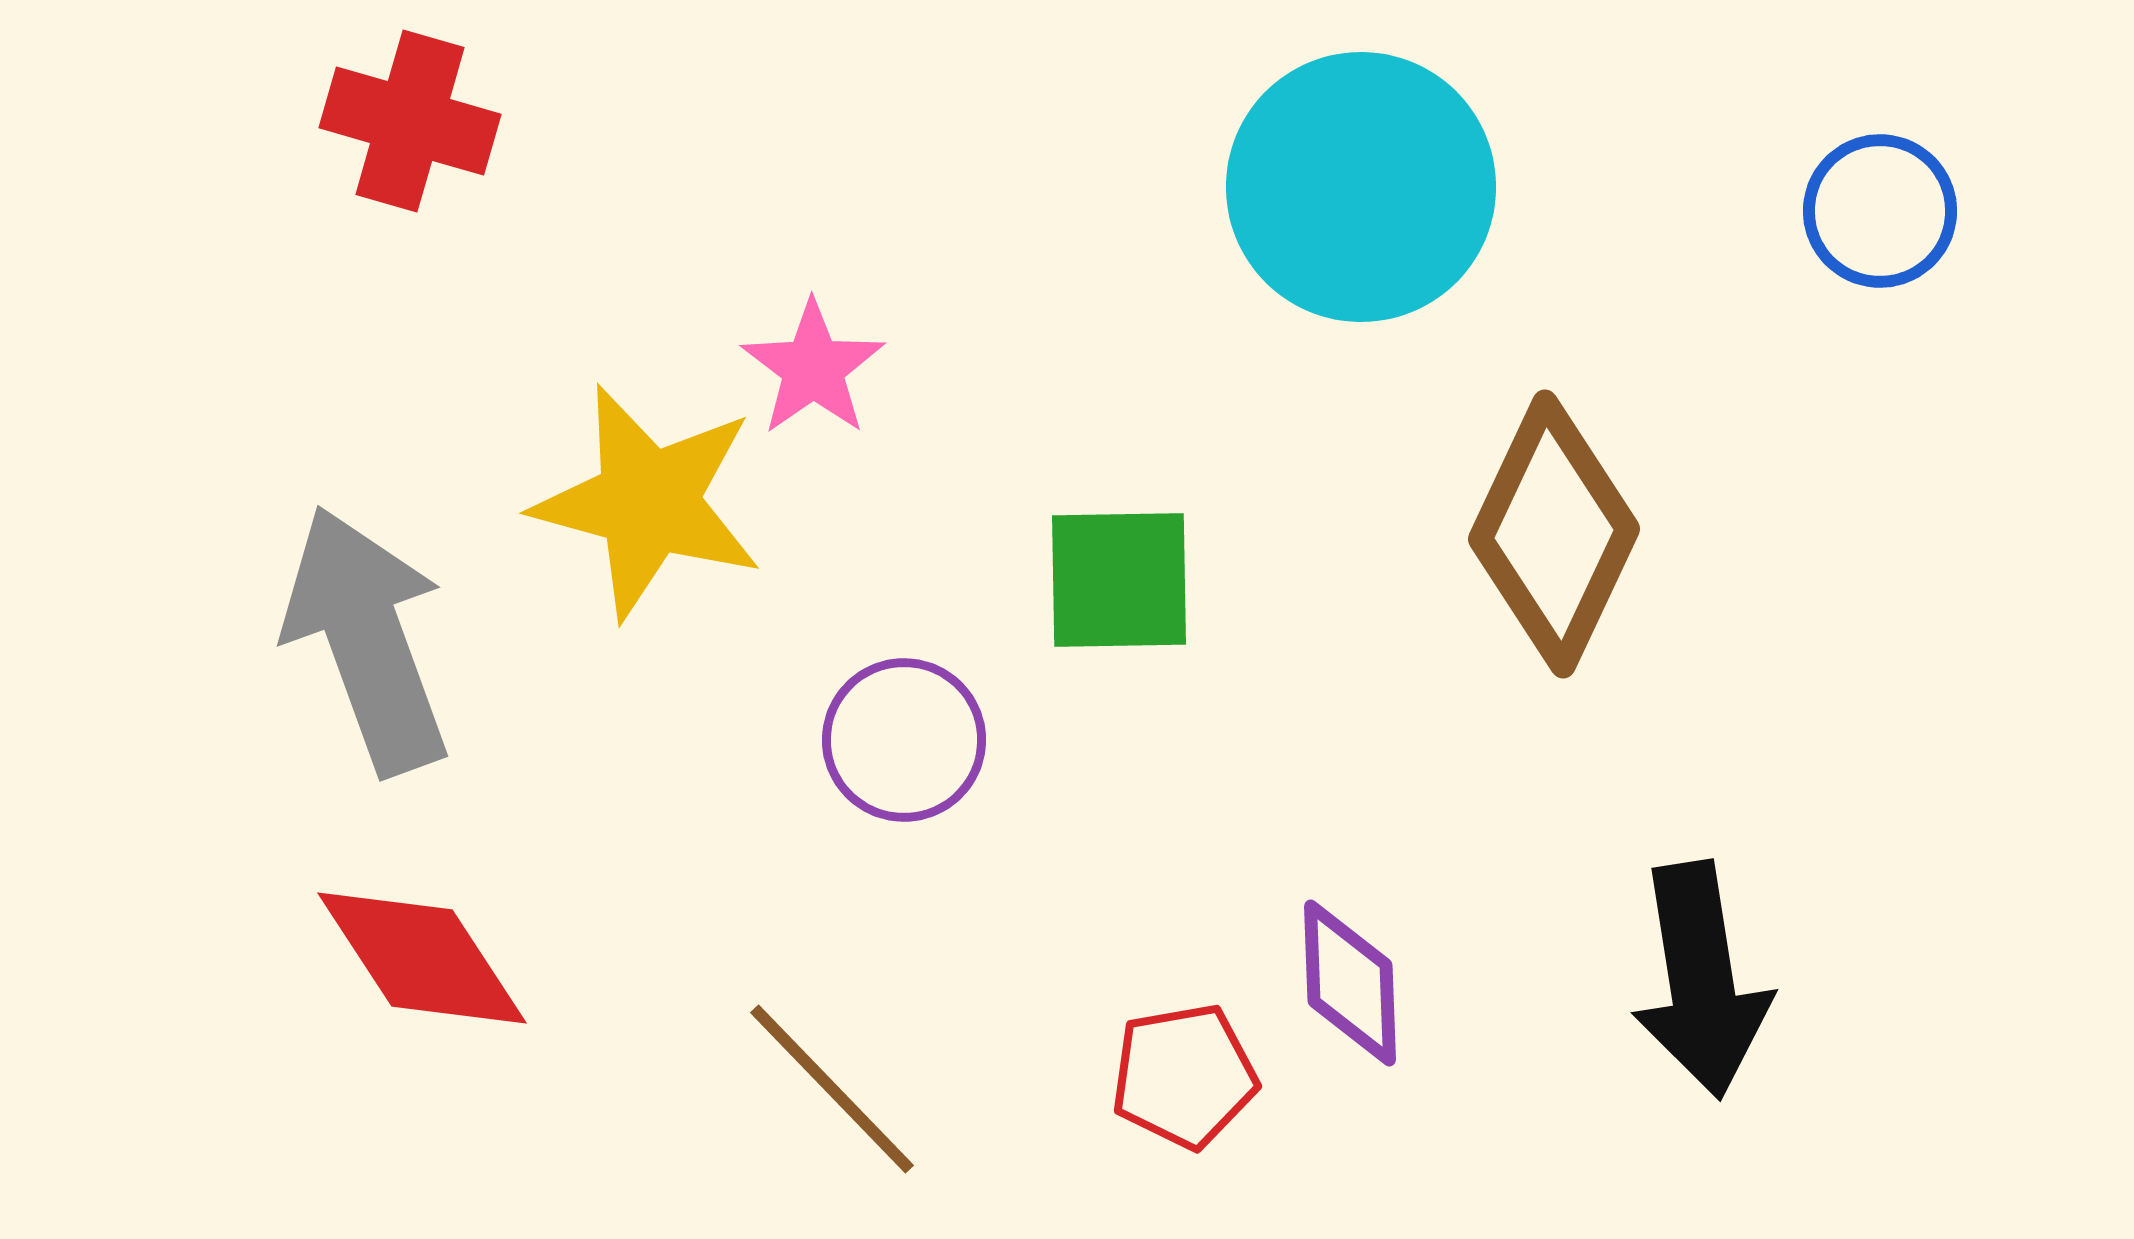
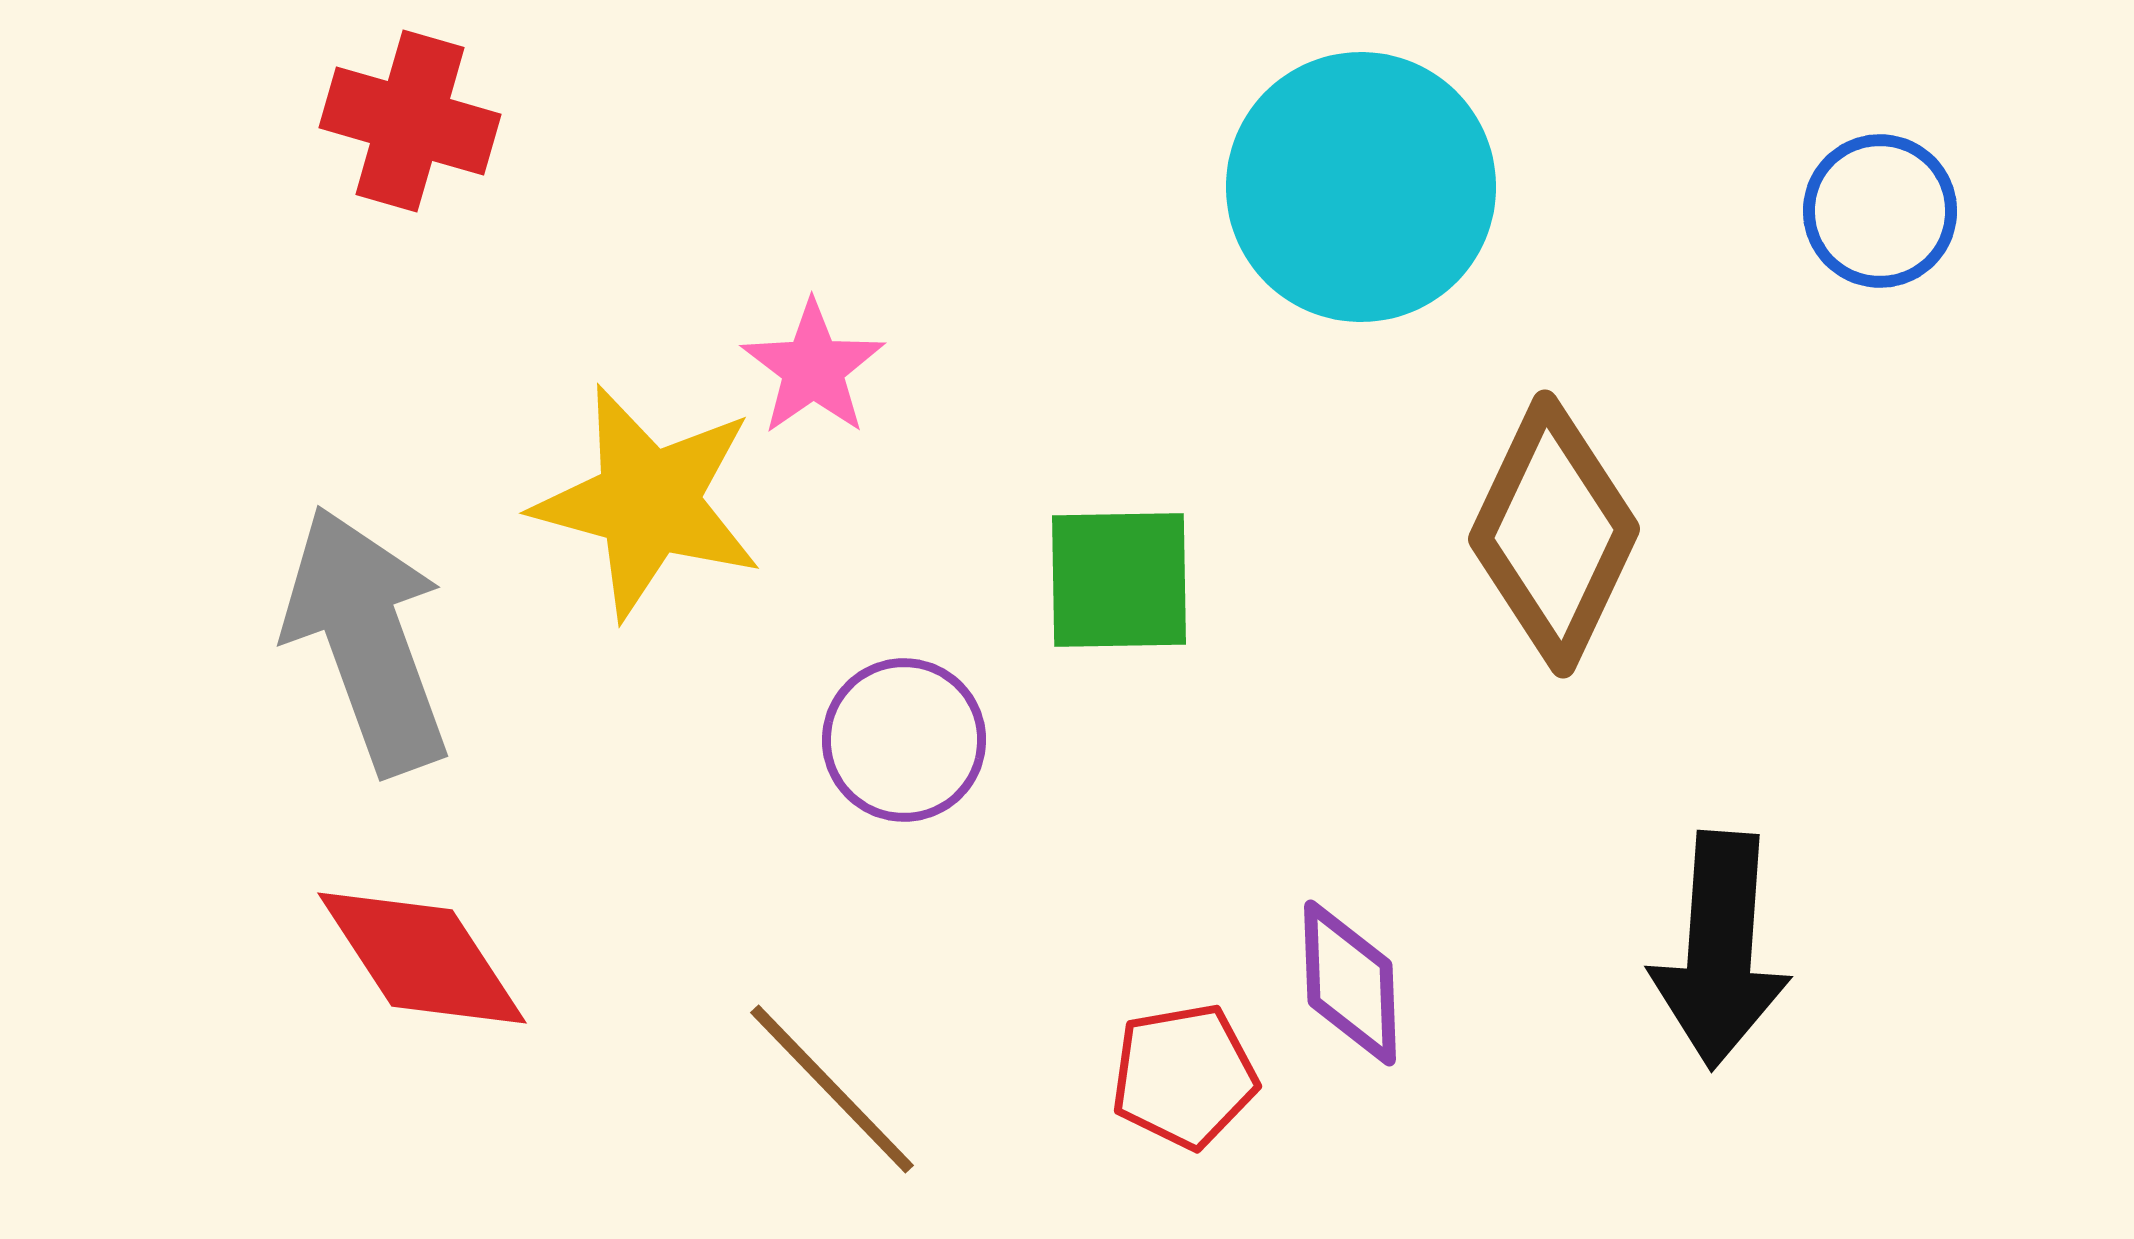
black arrow: moved 19 px right, 30 px up; rotated 13 degrees clockwise
